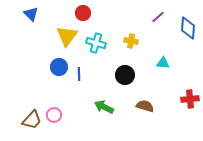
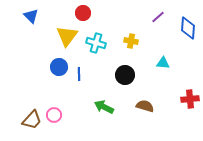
blue triangle: moved 2 px down
